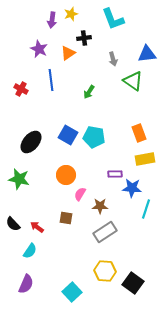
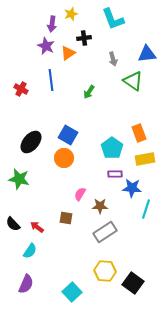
purple arrow: moved 4 px down
purple star: moved 7 px right, 3 px up
cyan pentagon: moved 18 px right, 11 px down; rotated 25 degrees clockwise
orange circle: moved 2 px left, 17 px up
